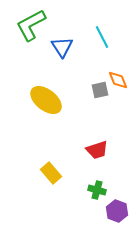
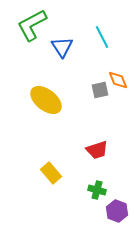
green L-shape: moved 1 px right
